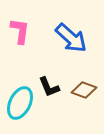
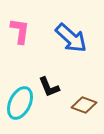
brown diamond: moved 15 px down
